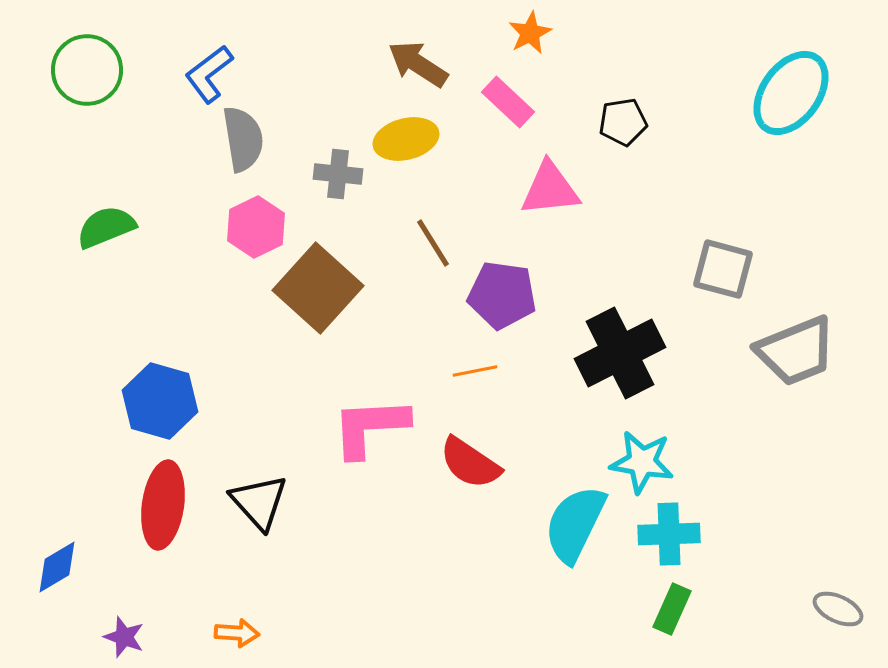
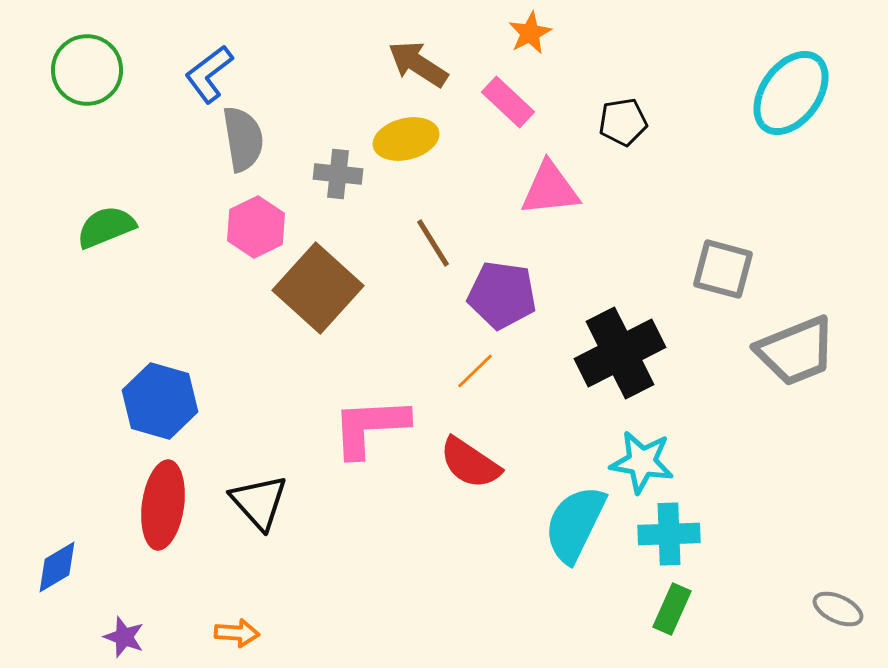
orange line: rotated 33 degrees counterclockwise
